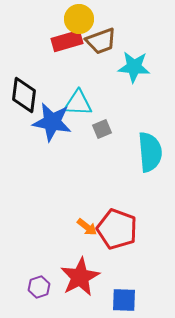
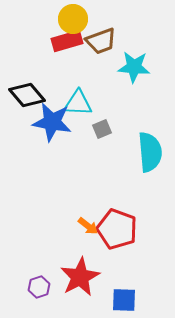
yellow circle: moved 6 px left
black diamond: moved 3 px right; rotated 48 degrees counterclockwise
orange arrow: moved 1 px right, 1 px up
